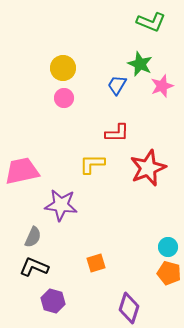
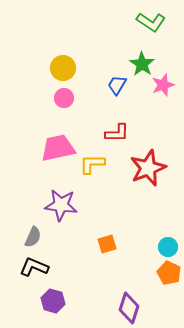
green L-shape: rotated 12 degrees clockwise
green star: moved 2 px right; rotated 10 degrees clockwise
pink star: moved 1 px right, 1 px up
pink trapezoid: moved 36 px right, 23 px up
orange square: moved 11 px right, 19 px up
orange pentagon: rotated 10 degrees clockwise
